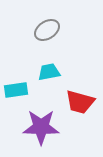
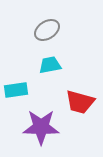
cyan trapezoid: moved 1 px right, 7 px up
